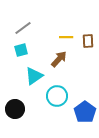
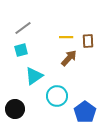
brown arrow: moved 10 px right, 1 px up
